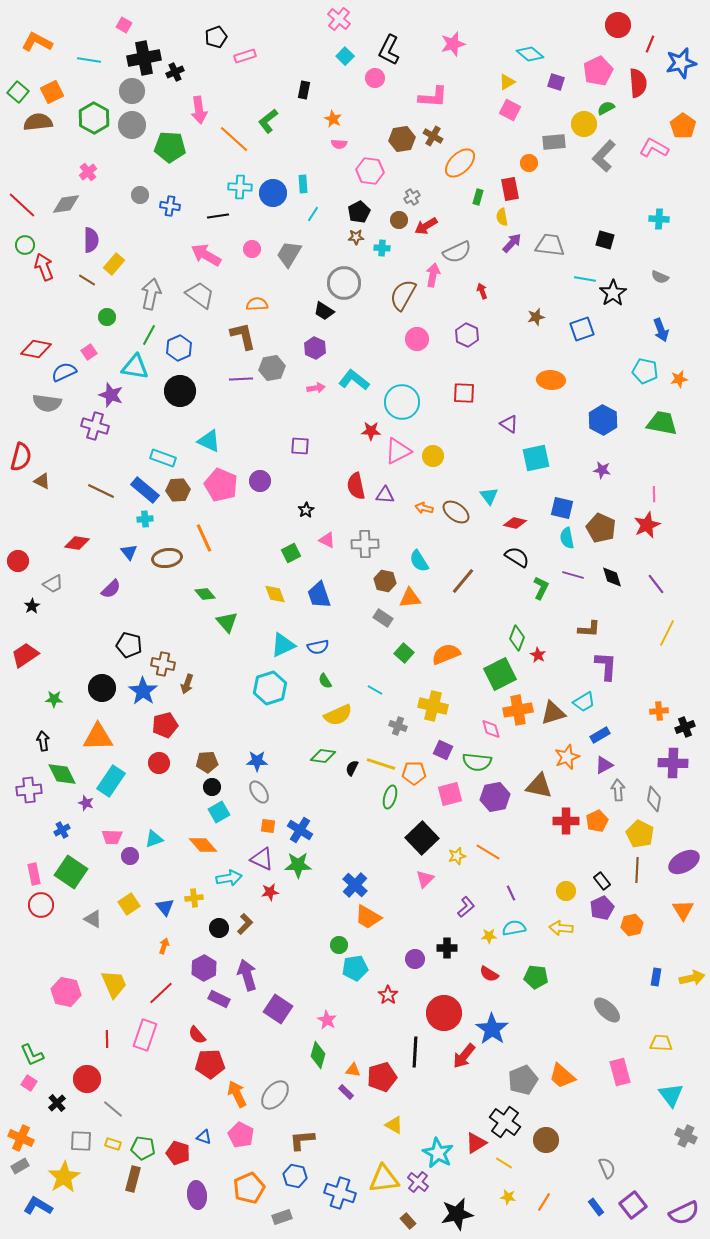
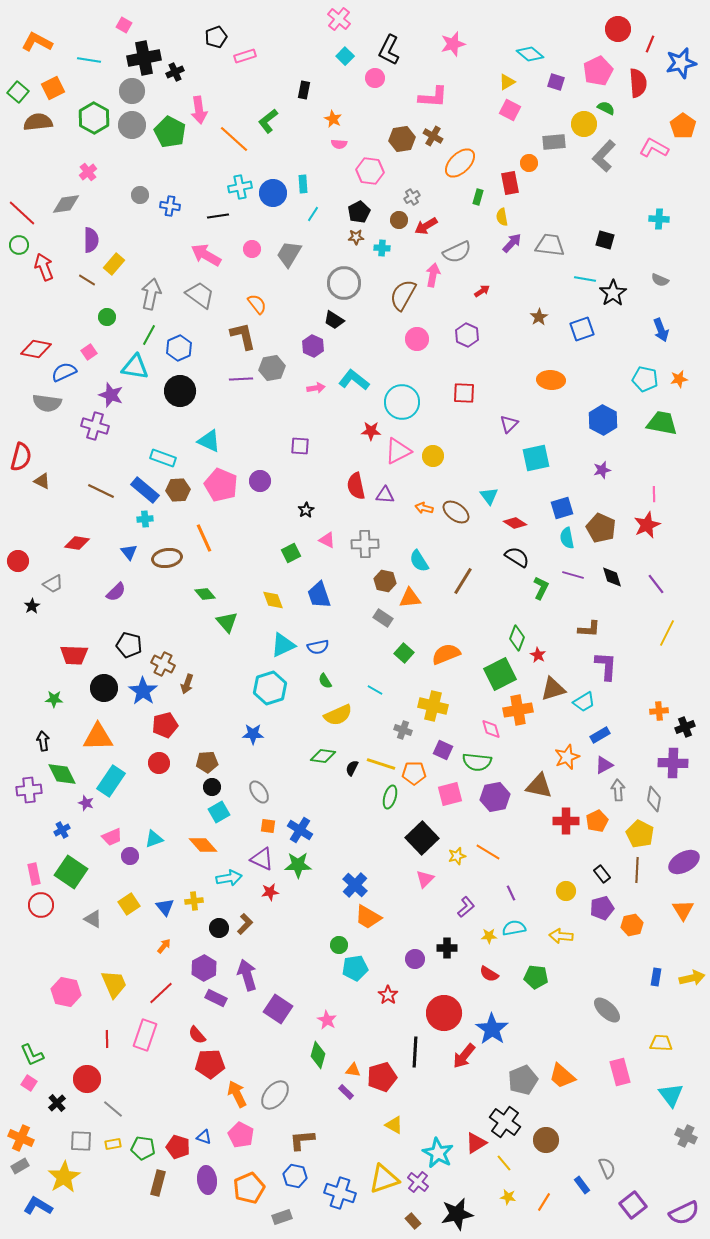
red circle at (618, 25): moved 4 px down
orange square at (52, 92): moved 1 px right, 4 px up
green semicircle at (606, 108): rotated 54 degrees clockwise
green pentagon at (170, 147): moved 15 px up; rotated 24 degrees clockwise
cyan cross at (240, 187): rotated 15 degrees counterclockwise
red rectangle at (510, 189): moved 6 px up
red line at (22, 205): moved 8 px down
green circle at (25, 245): moved 6 px left
gray semicircle at (660, 277): moved 3 px down
red arrow at (482, 291): rotated 77 degrees clockwise
orange semicircle at (257, 304): rotated 55 degrees clockwise
black trapezoid at (324, 311): moved 10 px right, 9 px down
brown star at (536, 317): moved 3 px right; rotated 18 degrees counterclockwise
purple hexagon at (315, 348): moved 2 px left, 2 px up
cyan pentagon at (645, 371): moved 8 px down
purple triangle at (509, 424): rotated 42 degrees clockwise
purple star at (602, 470): rotated 24 degrees counterclockwise
blue square at (562, 508): rotated 30 degrees counterclockwise
red diamond at (515, 523): rotated 20 degrees clockwise
brown line at (463, 581): rotated 8 degrees counterclockwise
purple semicircle at (111, 589): moved 5 px right, 3 px down
yellow diamond at (275, 594): moved 2 px left, 6 px down
red trapezoid at (25, 655): moved 49 px right; rotated 144 degrees counterclockwise
brown cross at (163, 664): rotated 15 degrees clockwise
black circle at (102, 688): moved 2 px right
brown triangle at (553, 713): moved 24 px up
gray cross at (398, 726): moved 5 px right, 4 px down
blue star at (257, 761): moved 4 px left, 27 px up
pink trapezoid at (112, 837): rotated 25 degrees counterclockwise
black rectangle at (602, 881): moved 7 px up
yellow cross at (194, 898): moved 3 px down
purple pentagon at (602, 908): rotated 10 degrees clockwise
yellow arrow at (561, 928): moved 8 px down
orange arrow at (164, 946): rotated 21 degrees clockwise
purple rectangle at (219, 999): moved 3 px left, 1 px up
yellow rectangle at (113, 1144): rotated 28 degrees counterclockwise
red pentagon at (178, 1153): moved 6 px up
yellow line at (504, 1163): rotated 18 degrees clockwise
brown rectangle at (133, 1179): moved 25 px right, 4 px down
yellow triangle at (384, 1179): rotated 12 degrees counterclockwise
purple ellipse at (197, 1195): moved 10 px right, 15 px up
blue rectangle at (596, 1207): moved 14 px left, 22 px up
brown rectangle at (408, 1221): moved 5 px right
